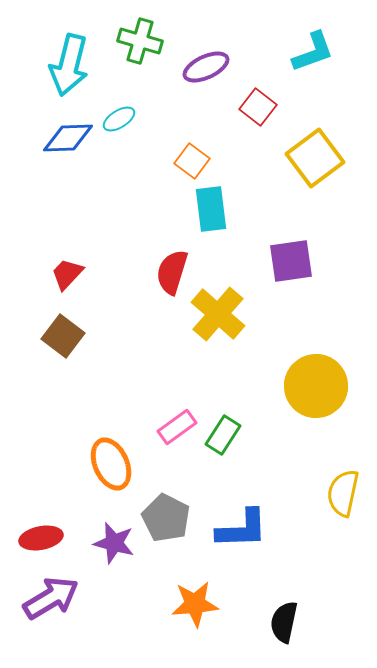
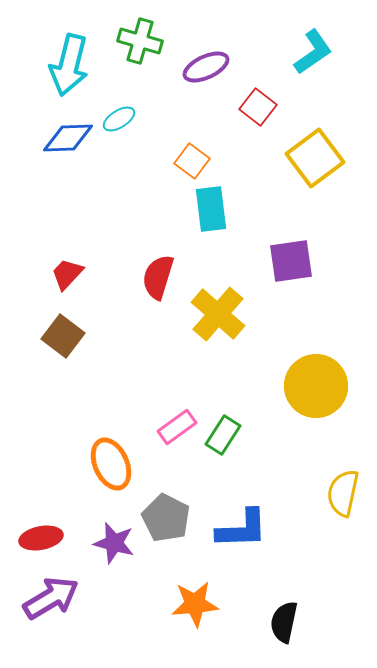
cyan L-shape: rotated 15 degrees counterclockwise
red semicircle: moved 14 px left, 5 px down
